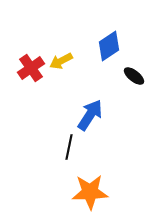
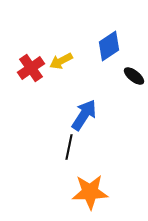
blue arrow: moved 6 px left
